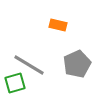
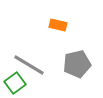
gray pentagon: rotated 12 degrees clockwise
green square: rotated 20 degrees counterclockwise
